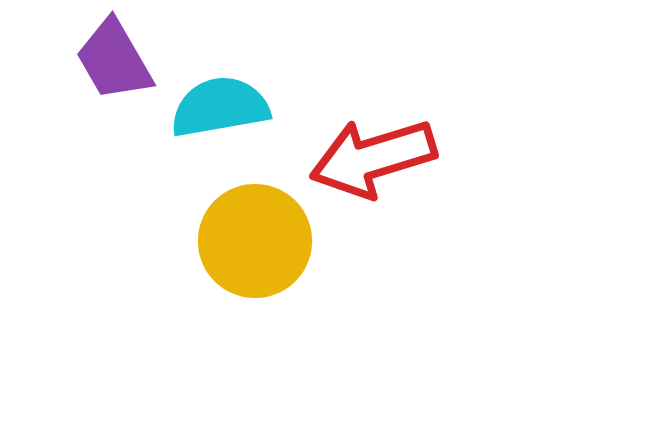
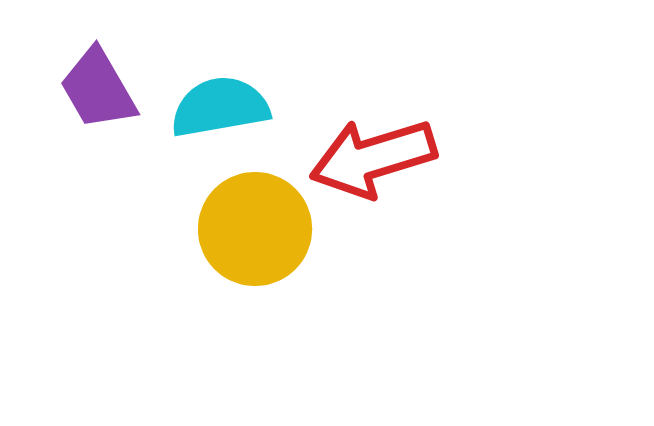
purple trapezoid: moved 16 px left, 29 px down
yellow circle: moved 12 px up
